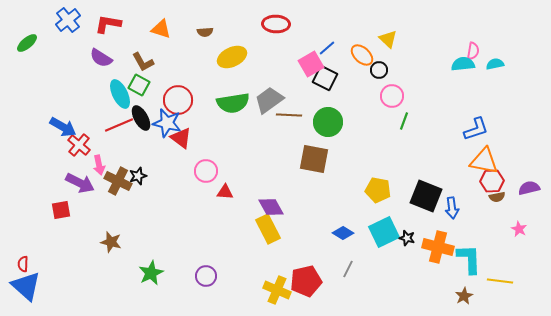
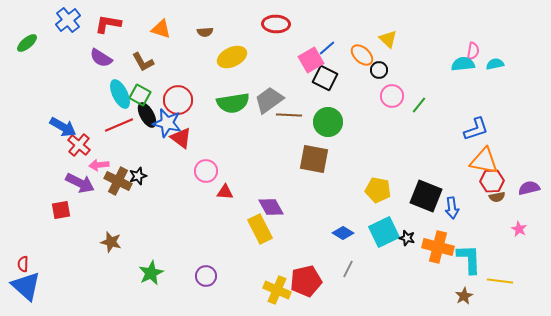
pink square at (311, 64): moved 4 px up
green square at (139, 85): moved 1 px right, 10 px down
black ellipse at (141, 118): moved 6 px right, 3 px up
green line at (404, 121): moved 15 px right, 16 px up; rotated 18 degrees clockwise
pink arrow at (99, 165): rotated 96 degrees clockwise
yellow rectangle at (268, 229): moved 8 px left
